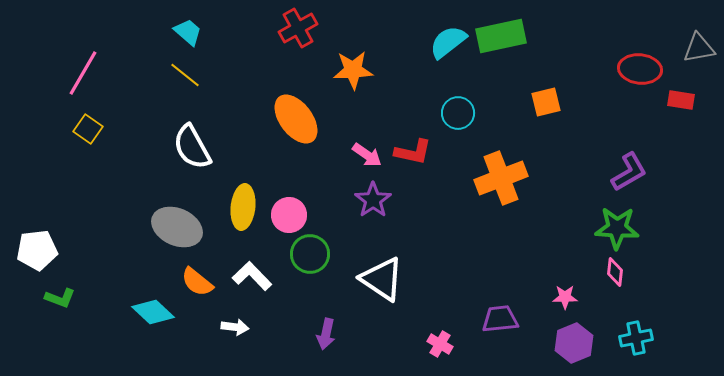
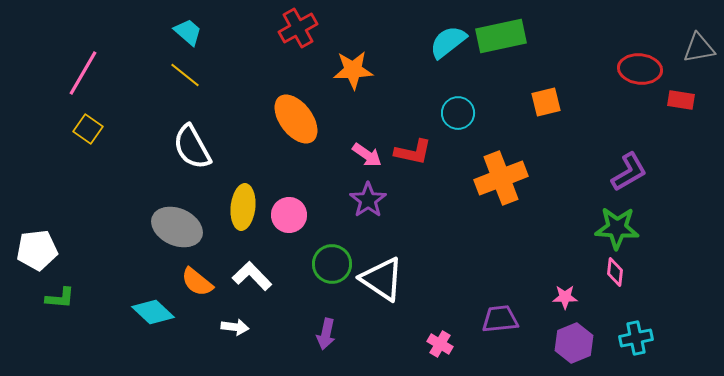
purple star: moved 5 px left
green circle: moved 22 px right, 10 px down
green L-shape: rotated 16 degrees counterclockwise
